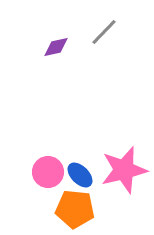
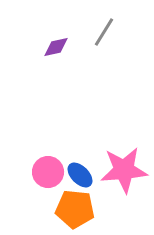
gray line: rotated 12 degrees counterclockwise
pink star: rotated 9 degrees clockwise
